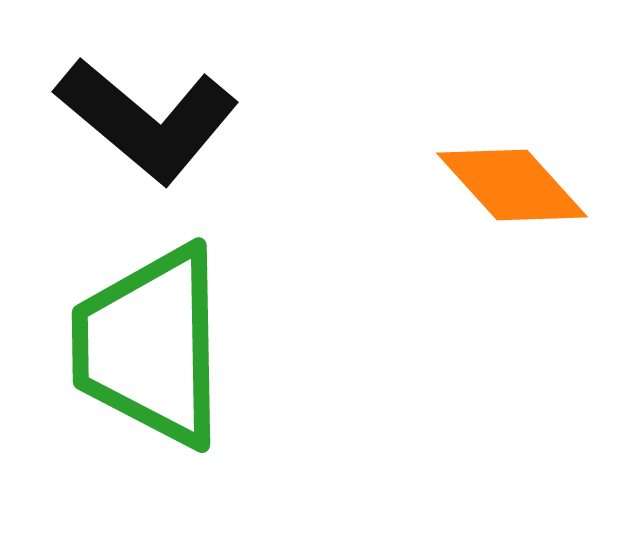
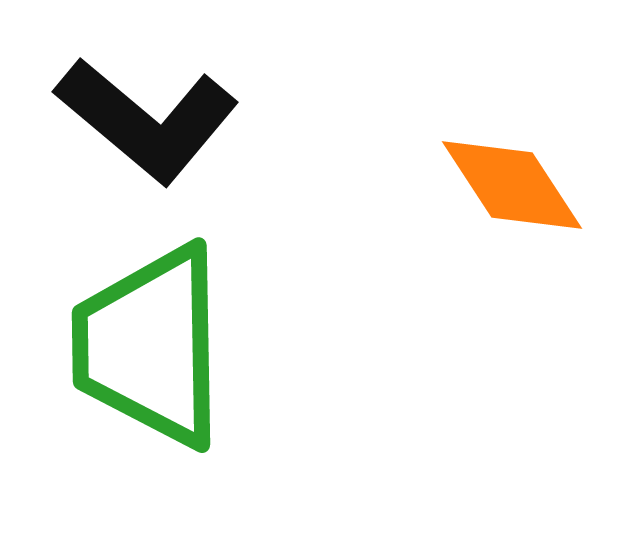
orange diamond: rotated 9 degrees clockwise
